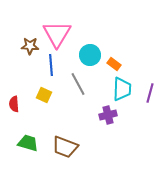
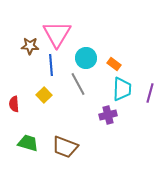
cyan circle: moved 4 px left, 3 px down
yellow square: rotated 21 degrees clockwise
